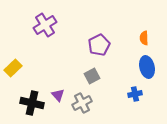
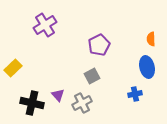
orange semicircle: moved 7 px right, 1 px down
